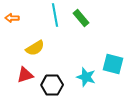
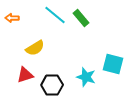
cyan line: rotated 40 degrees counterclockwise
